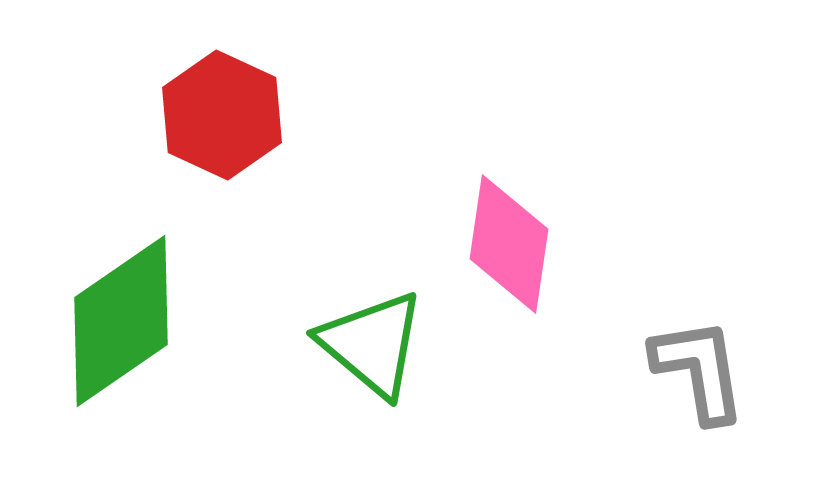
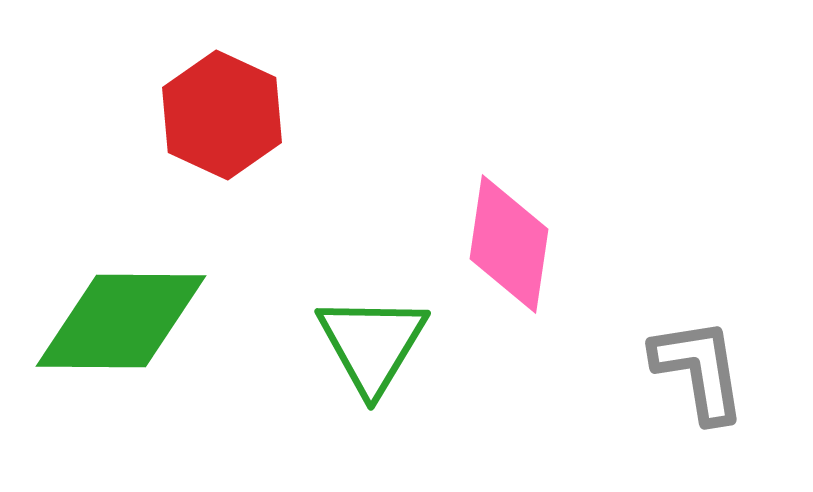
green diamond: rotated 35 degrees clockwise
green triangle: rotated 21 degrees clockwise
